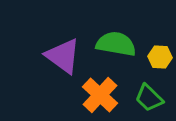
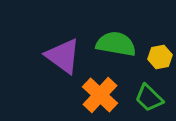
yellow hexagon: rotated 15 degrees counterclockwise
